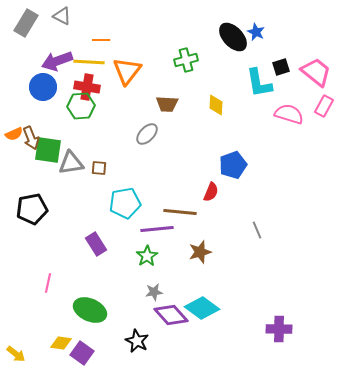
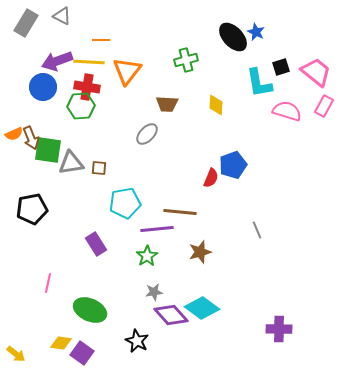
pink semicircle at (289, 114): moved 2 px left, 3 px up
red semicircle at (211, 192): moved 14 px up
